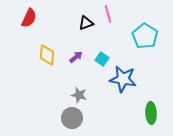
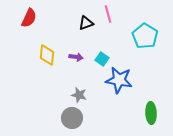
purple arrow: rotated 48 degrees clockwise
blue star: moved 4 px left, 1 px down
